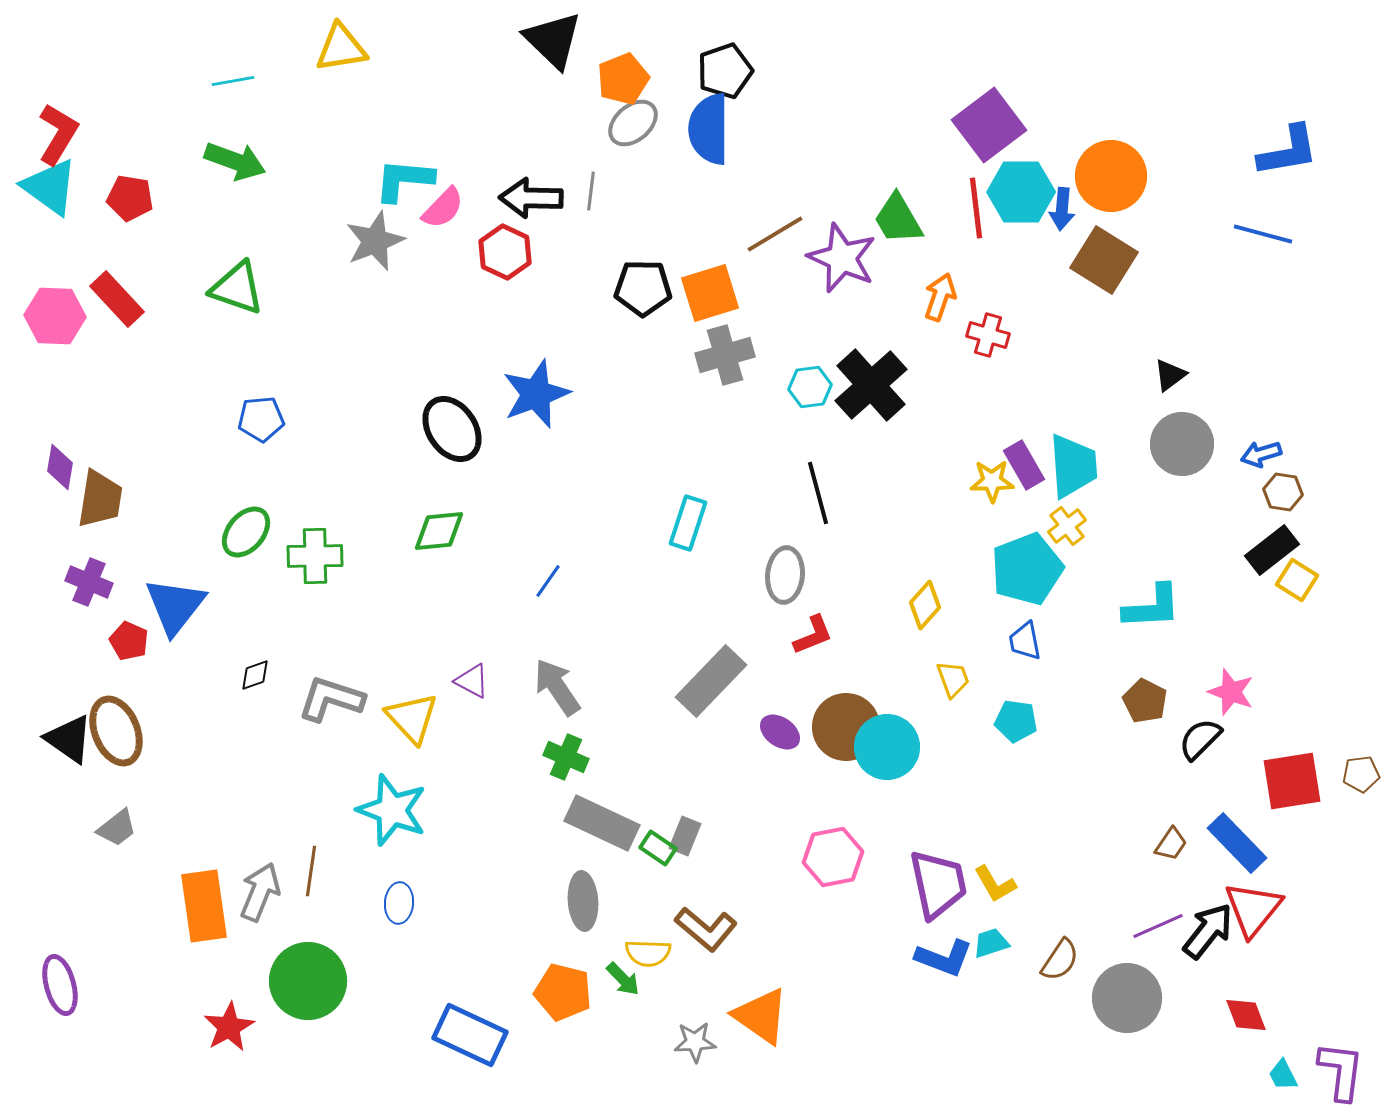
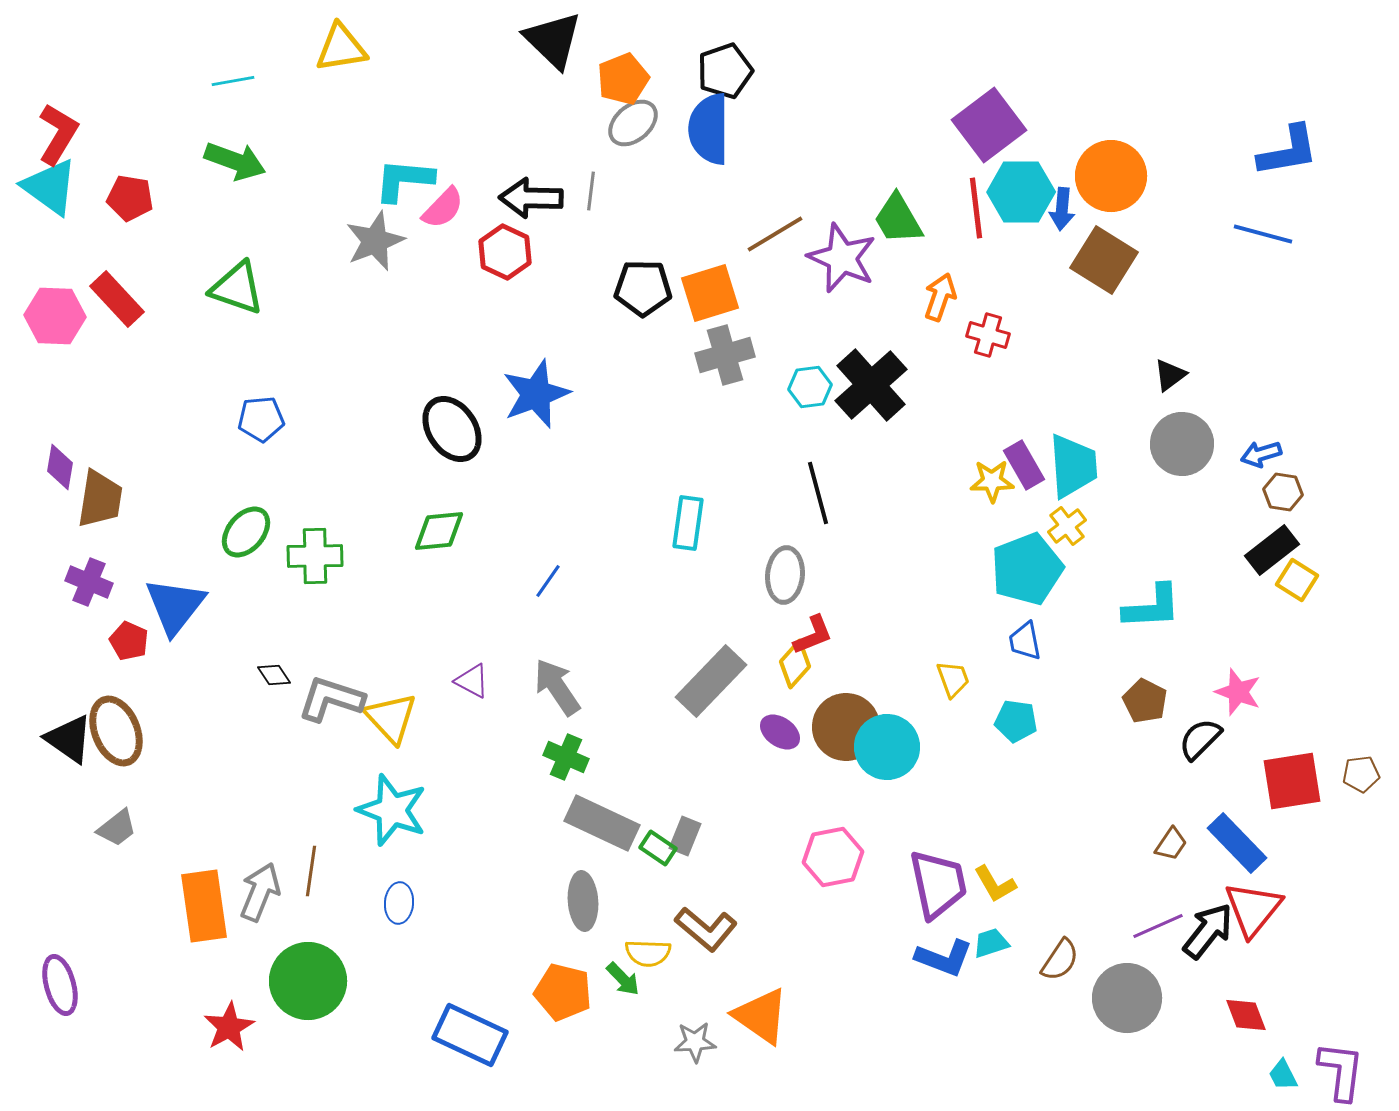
cyan rectangle at (688, 523): rotated 10 degrees counterclockwise
yellow diamond at (925, 605): moved 130 px left, 59 px down
black diamond at (255, 675): moved 19 px right; rotated 76 degrees clockwise
pink star at (1231, 692): moved 7 px right
yellow triangle at (412, 718): moved 21 px left
